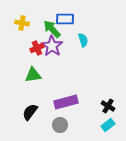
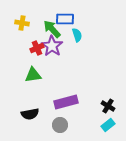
cyan semicircle: moved 6 px left, 5 px up
black semicircle: moved 2 px down; rotated 138 degrees counterclockwise
